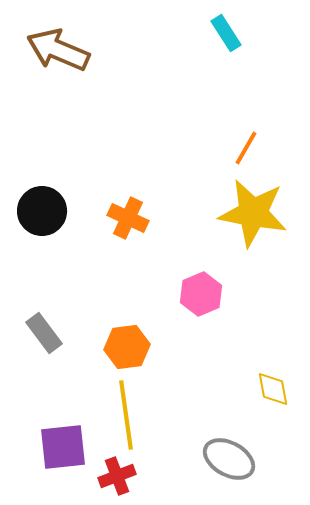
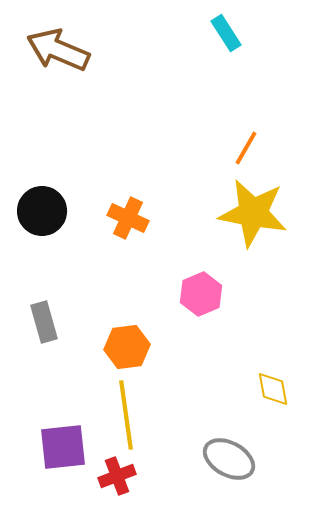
gray rectangle: moved 11 px up; rotated 21 degrees clockwise
